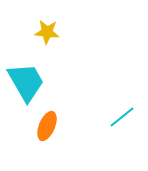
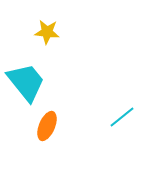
cyan trapezoid: rotated 9 degrees counterclockwise
